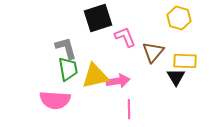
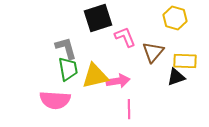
yellow hexagon: moved 4 px left
black triangle: rotated 42 degrees clockwise
